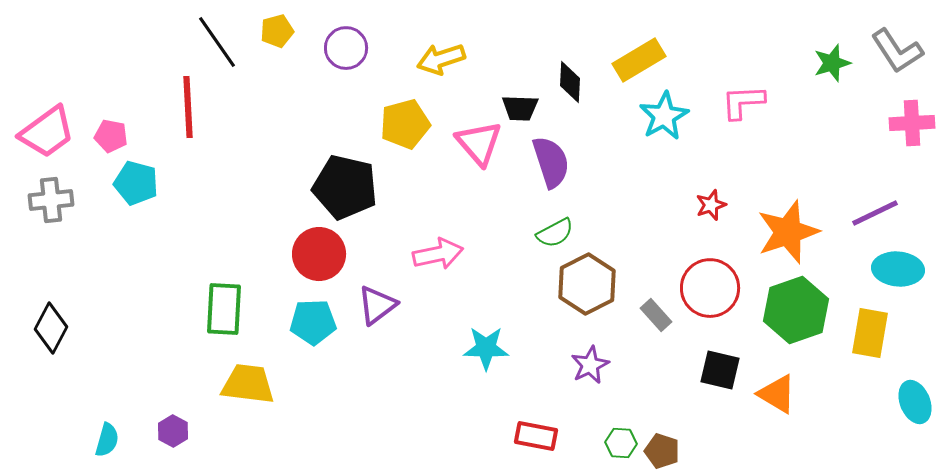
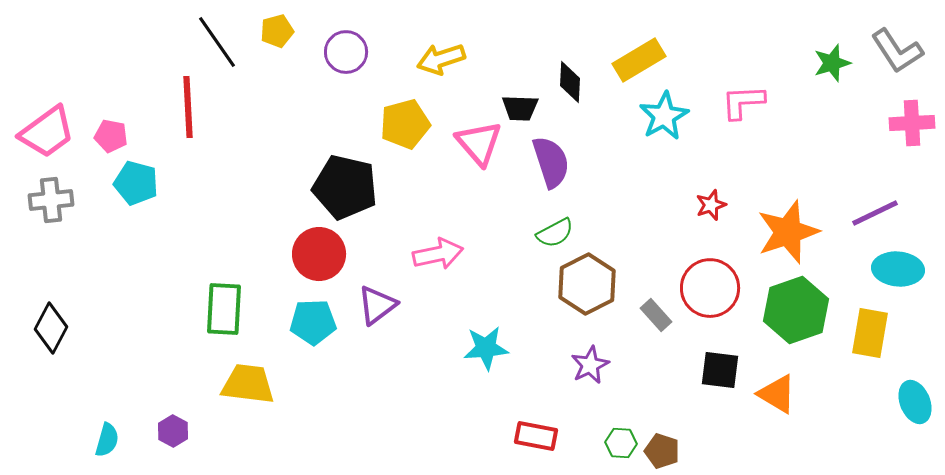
purple circle at (346, 48): moved 4 px down
cyan star at (486, 348): rotated 6 degrees counterclockwise
black square at (720, 370): rotated 6 degrees counterclockwise
